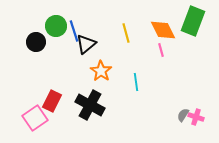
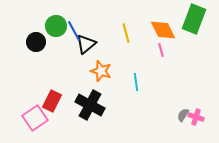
green rectangle: moved 1 px right, 2 px up
blue line: rotated 10 degrees counterclockwise
orange star: rotated 15 degrees counterclockwise
